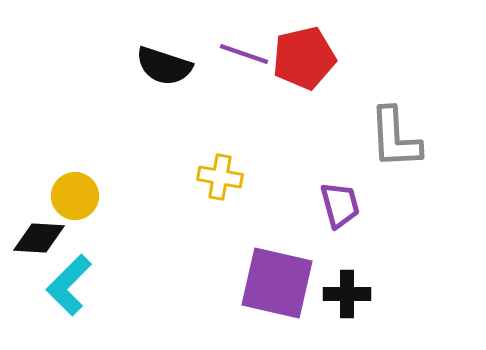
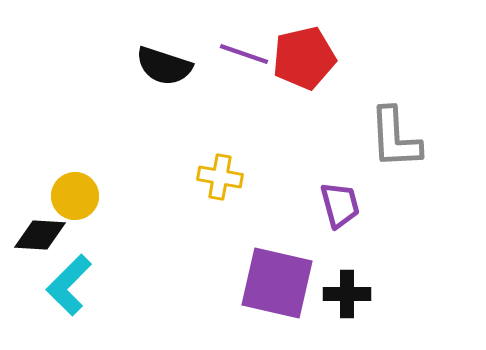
black diamond: moved 1 px right, 3 px up
